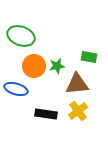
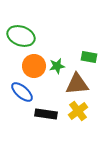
blue ellipse: moved 6 px right, 3 px down; rotated 25 degrees clockwise
